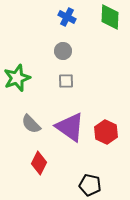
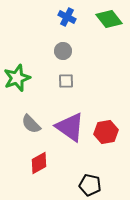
green diamond: moved 1 px left, 2 px down; rotated 40 degrees counterclockwise
red hexagon: rotated 25 degrees clockwise
red diamond: rotated 35 degrees clockwise
